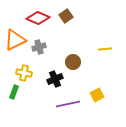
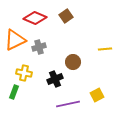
red diamond: moved 3 px left
